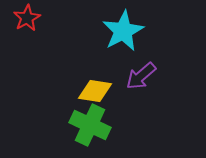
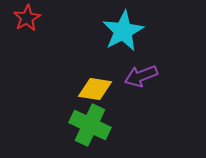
purple arrow: rotated 20 degrees clockwise
yellow diamond: moved 2 px up
